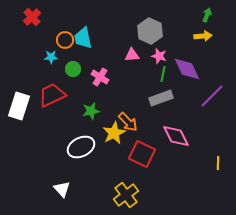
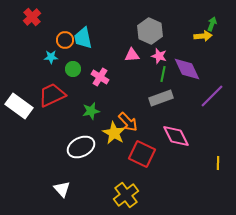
green arrow: moved 5 px right, 9 px down
white rectangle: rotated 72 degrees counterclockwise
yellow star: rotated 15 degrees counterclockwise
